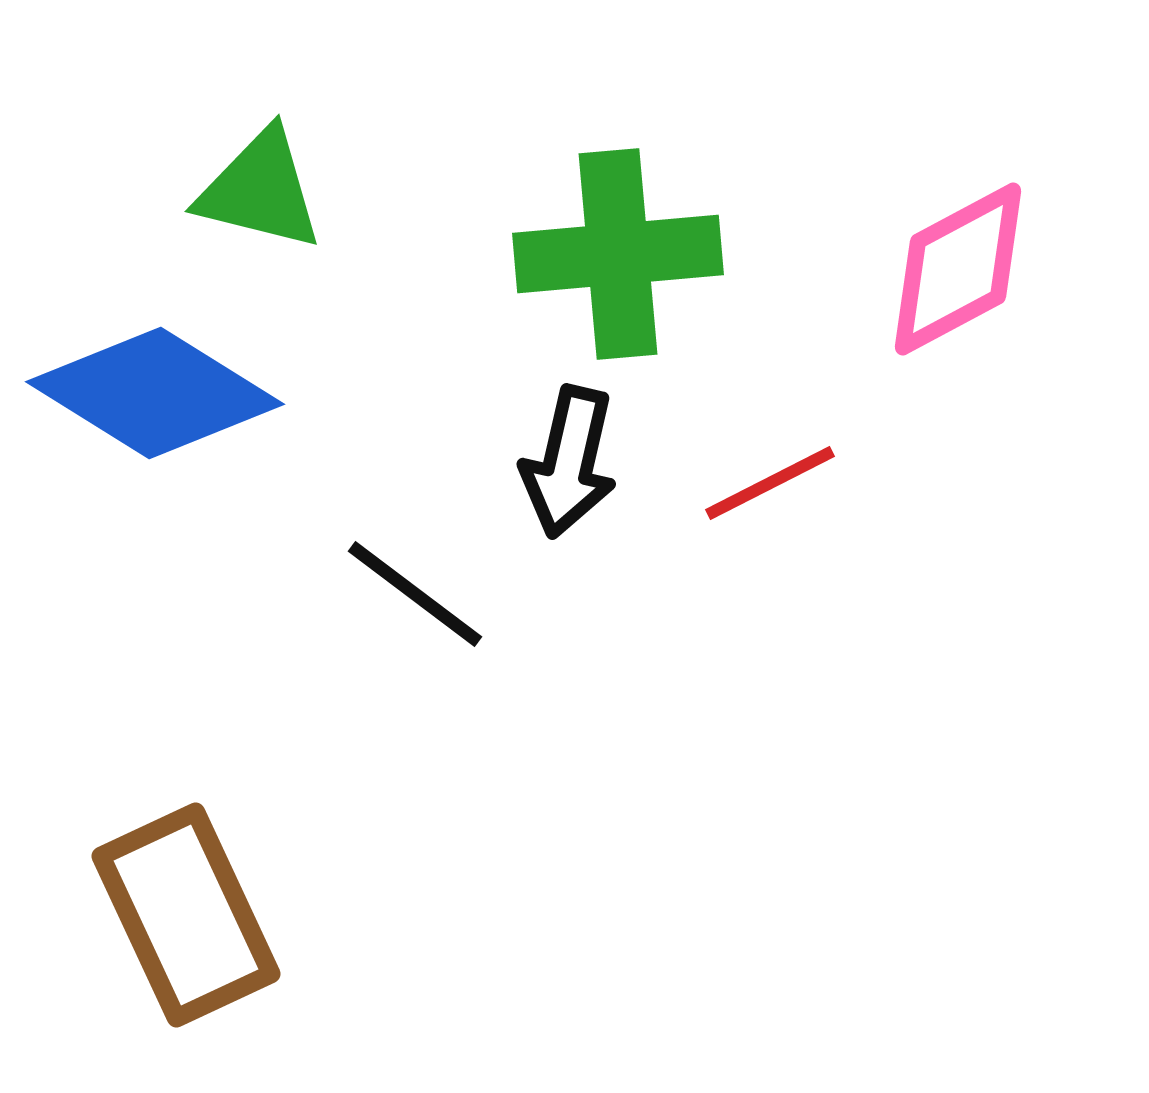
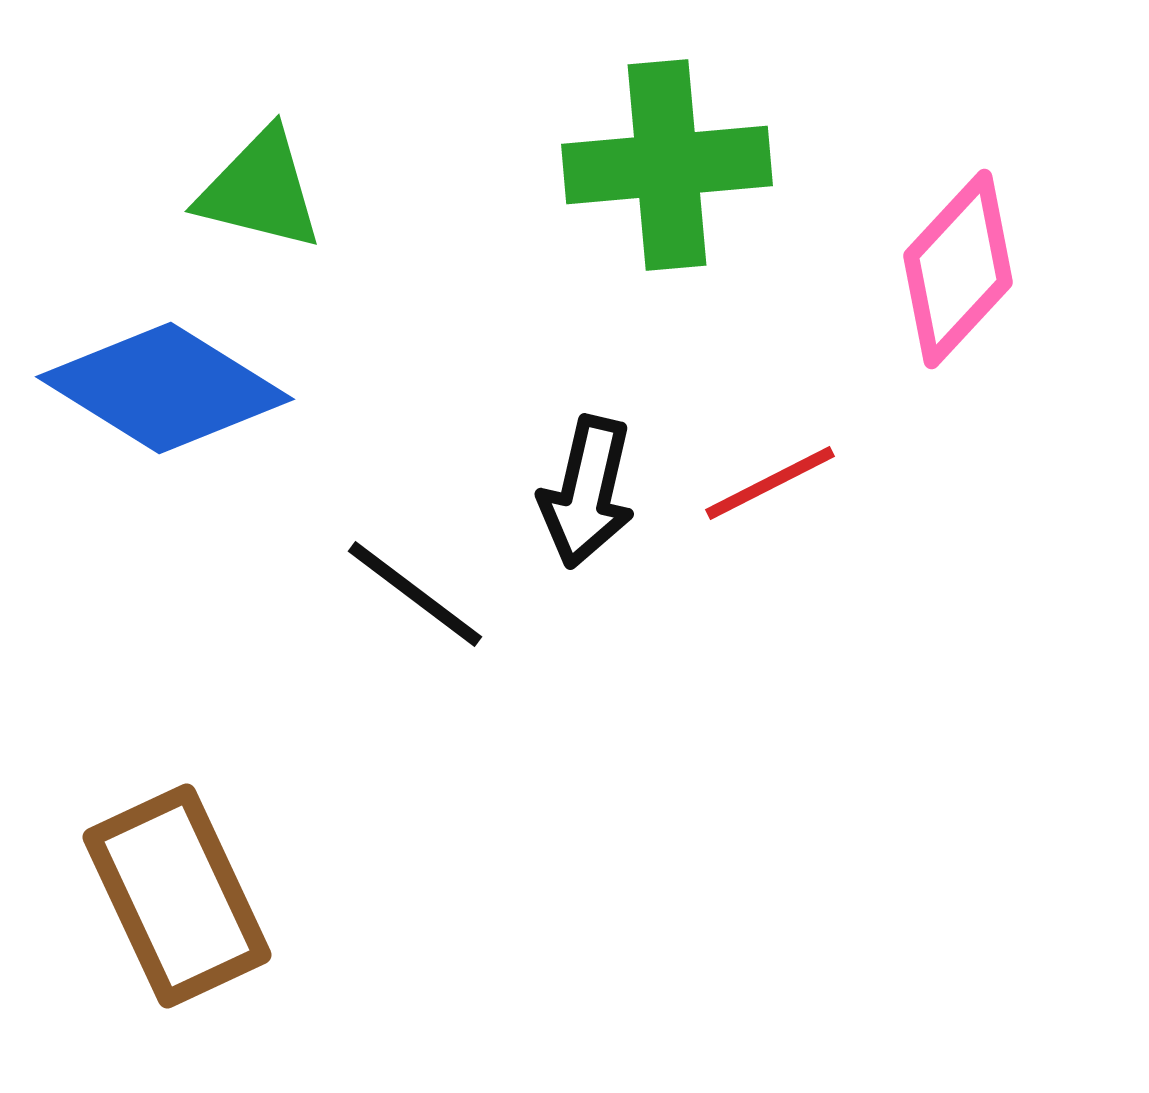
green cross: moved 49 px right, 89 px up
pink diamond: rotated 19 degrees counterclockwise
blue diamond: moved 10 px right, 5 px up
black arrow: moved 18 px right, 30 px down
brown rectangle: moved 9 px left, 19 px up
